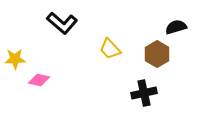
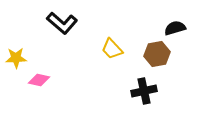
black semicircle: moved 1 px left, 1 px down
yellow trapezoid: moved 2 px right
brown hexagon: rotated 20 degrees clockwise
yellow star: moved 1 px right, 1 px up
black cross: moved 2 px up
